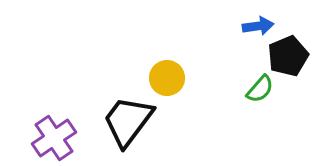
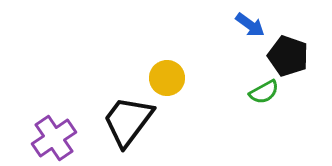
blue arrow: moved 8 px left, 1 px up; rotated 44 degrees clockwise
black pentagon: rotated 30 degrees counterclockwise
green semicircle: moved 4 px right, 3 px down; rotated 20 degrees clockwise
